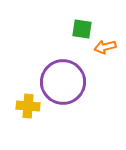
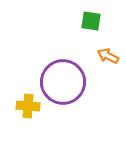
green square: moved 9 px right, 8 px up
orange arrow: moved 3 px right, 9 px down; rotated 40 degrees clockwise
